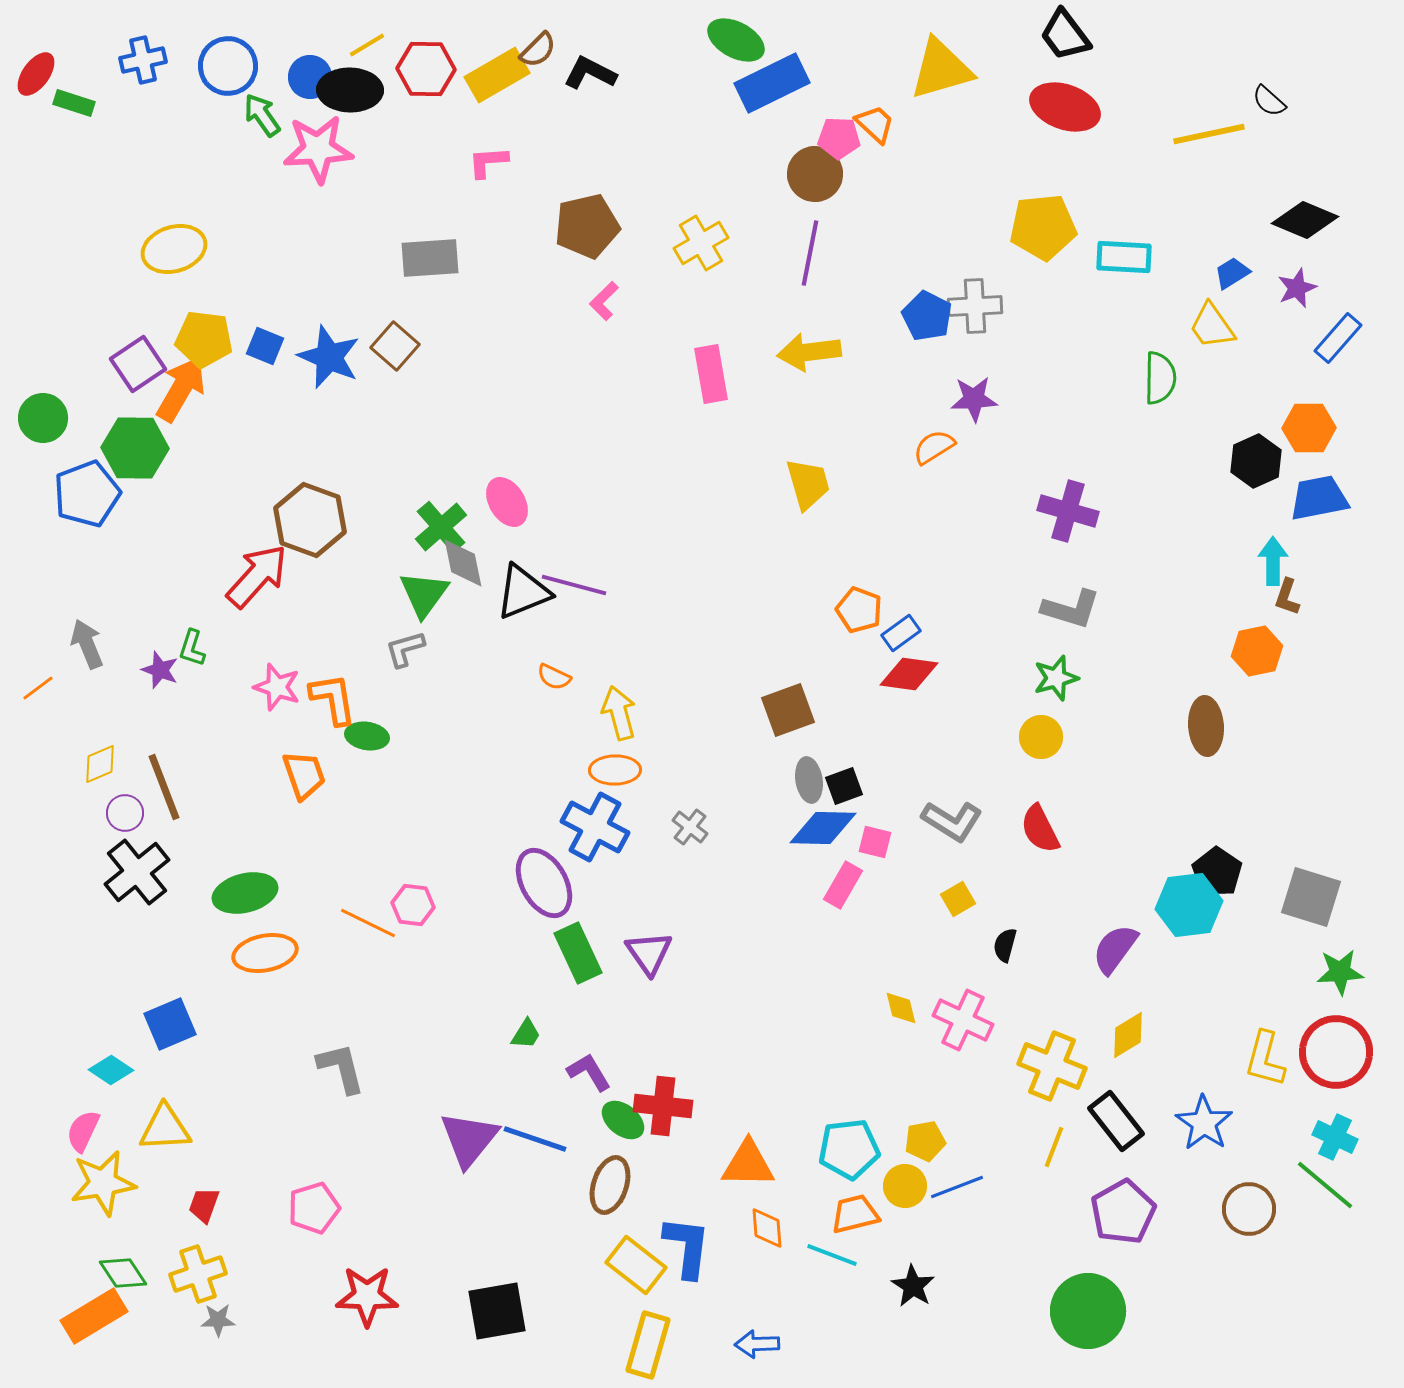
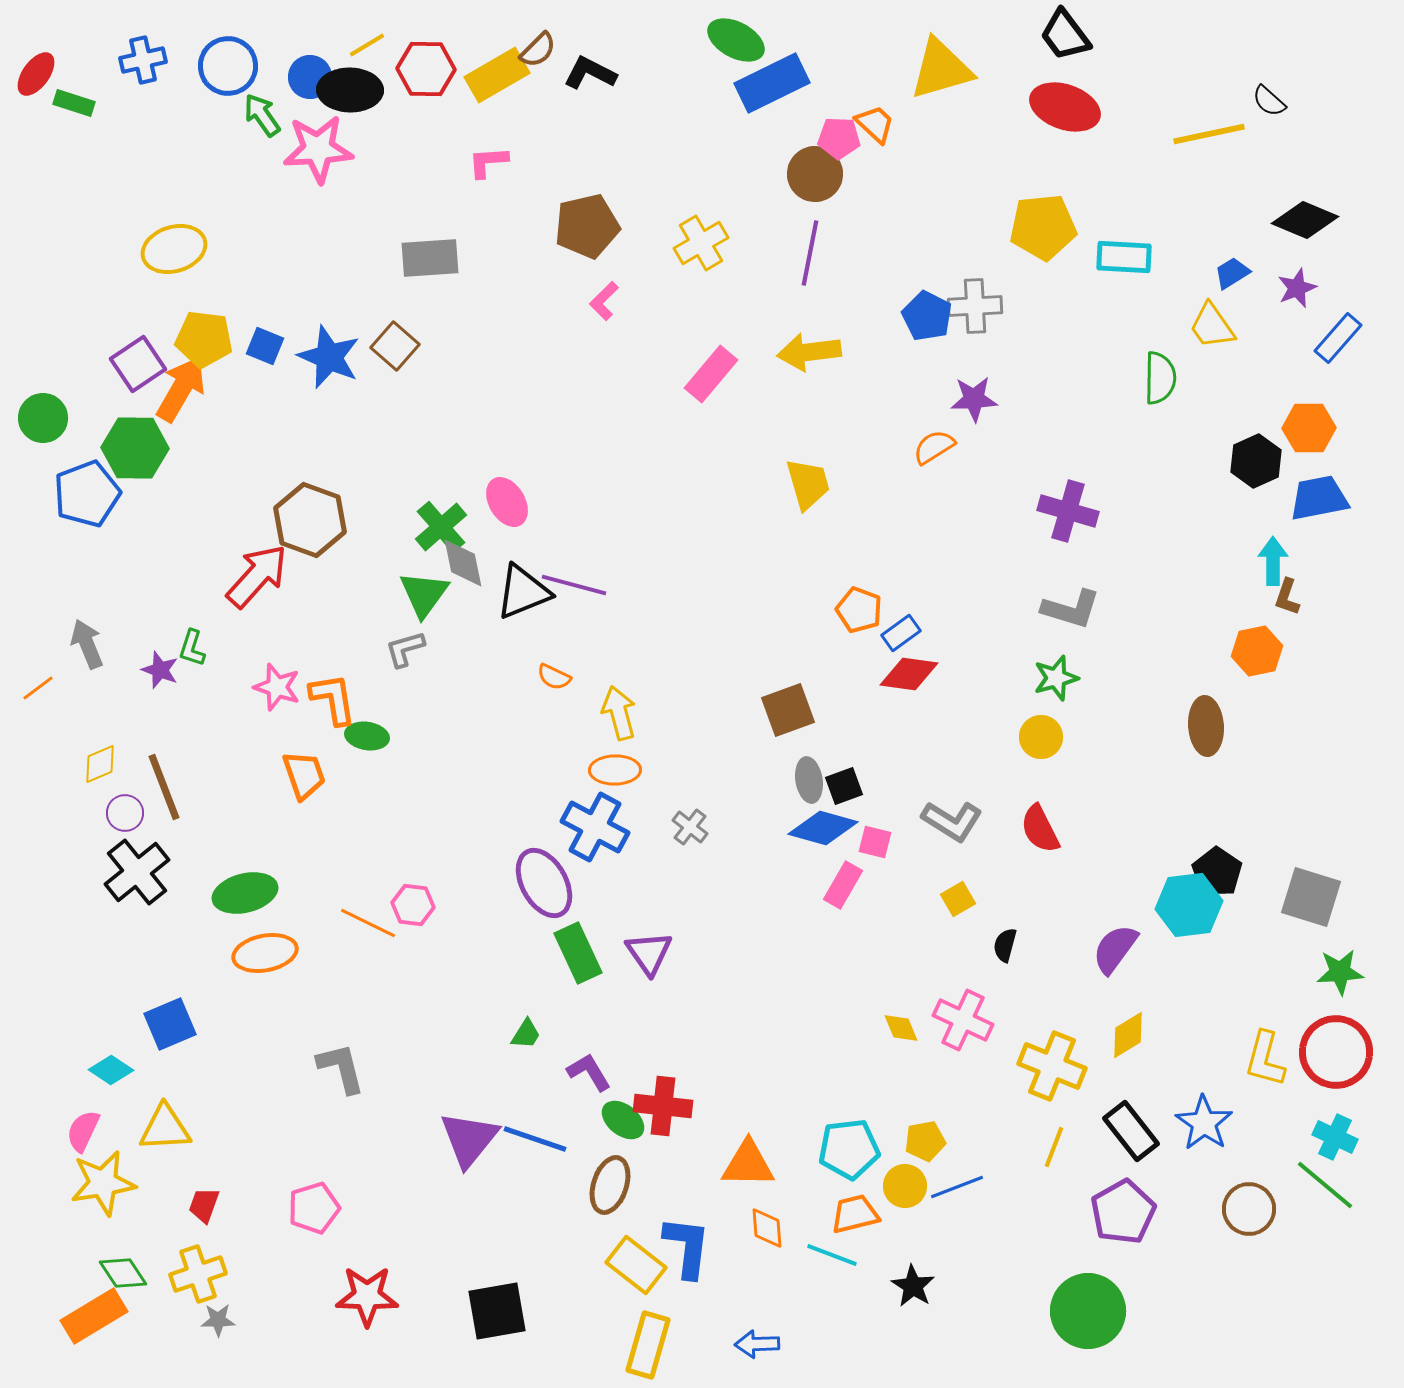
pink rectangle at (711, 374): rotated 50 degrees clockwise
blue diamond at (823, 828): rotated 14 degrees clockwise
yellow diamond at (901, 1008): moved 20 px down; rotated 9 degrees counterclockwise
black rectangle at (1116, 1121): moved 15 px right, 10 px down
